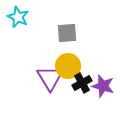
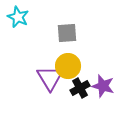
black cross: moved 2 px left, 5 px down
